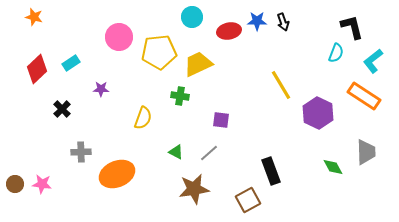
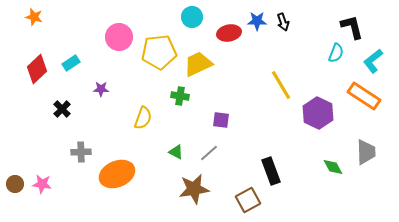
red ellipse: moved 2 px down
